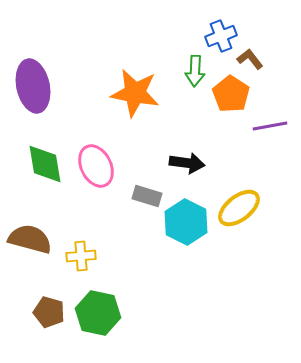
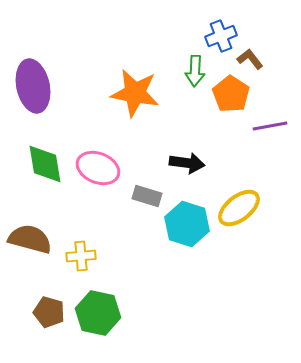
pink ellipse: moved 2 px right, 2 px down; rotated 42 degrees counterclockwise
cyan hexagon: moved 1 px right, 2 px down; rotated 9 degrees counterclockwise
